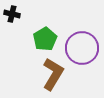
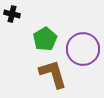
purple circle: moved 1 px right, 1 px down
brown L-shape: rotated 48 degrees counterclockwise
